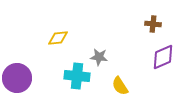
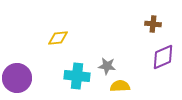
gray star: moved 8 px right, 9 px down
yellow semicircle: rotated 120 degrees clockwise
